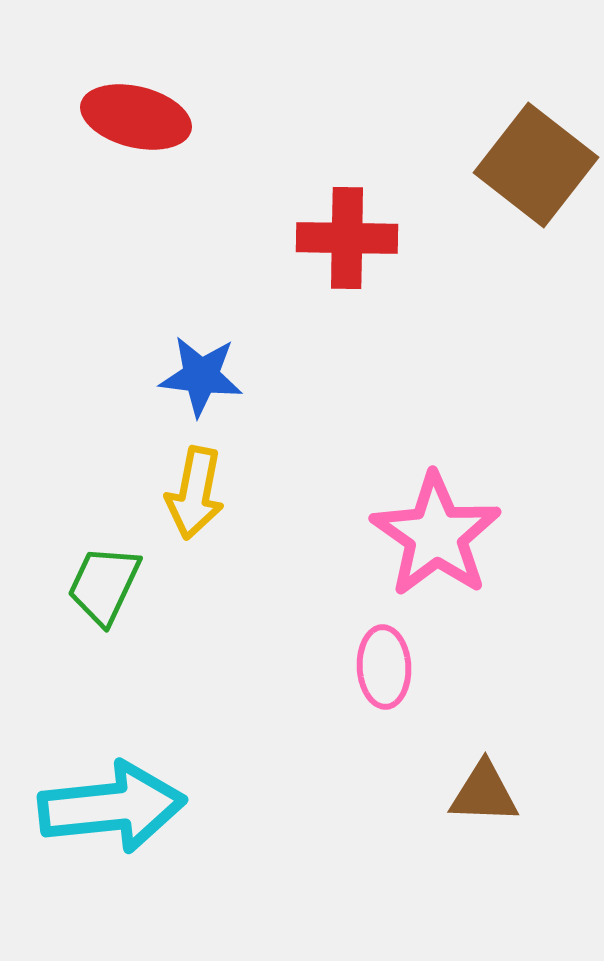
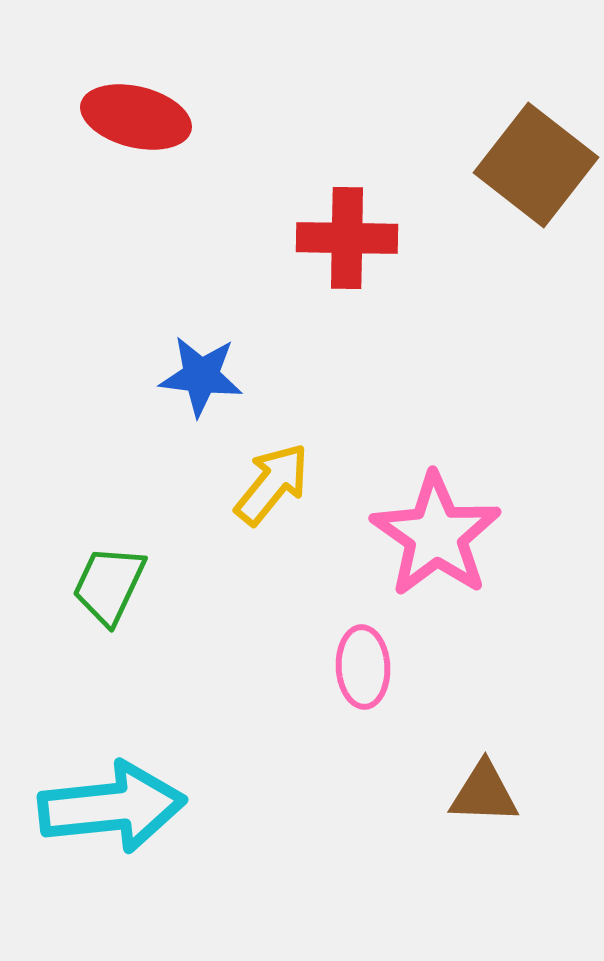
yellow arrow: moved 77 px right, 9 px up; rotated 152 degrees counterclockwise
green trapezoid: moved 5 px right
pink ellipse: moved 21 px left
